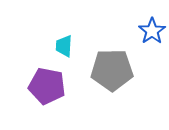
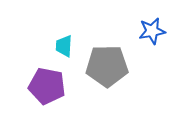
blue star: rotated 24 degrees clockwise
gray pentagon: moved 5 px left, 4 px up
